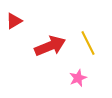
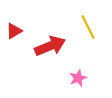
red triangle: moved 10 px down
yellow line: moved 16 px up
